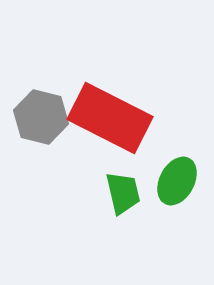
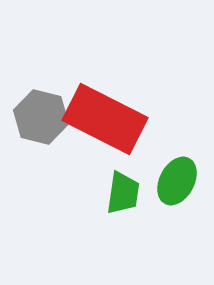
red rectangle: moved 5 px left, 1 px down
green trapezoid: rotated 21 degrees clockwise
